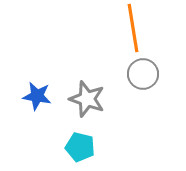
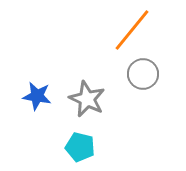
orange line: moved 1 px left, 2 px down; rotated 48 degrees clockwise
gray star: rotated 6 degrees clockwise
